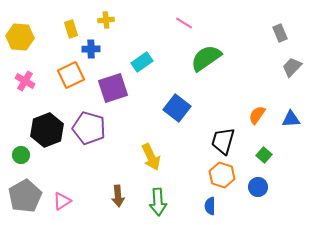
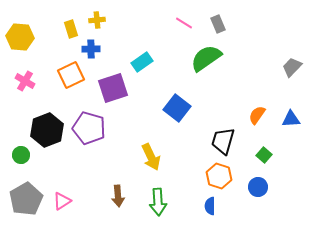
yellow cross: moved 9 px left
gray rectangle: moved 62 px left, 9 px up
orange hexagon: moved 3 px left, 1 px down
gray pentagon: moved 1 px right, 3 px down
